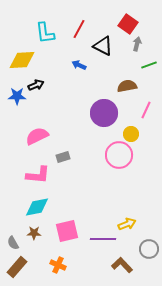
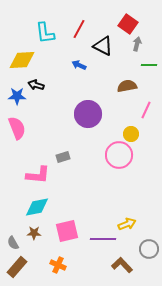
green line: rotated 21 degrees clockwise
black arrow: rotated 140 degrees counterclockwise
purple circle: moved 16 px left, 1 px down
pink semicircle: moved 20 px left, 8 px up; rotated 95 degrees clockwise
